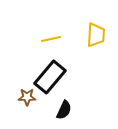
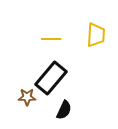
yellow line: rotated 12 degrees clockwise
black rectangle: moved 1 px right, 1 px down
